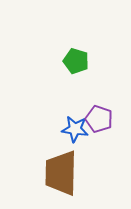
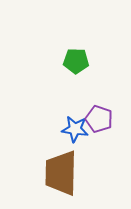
green pentagon: rotated 15 degrees counterclockwise
